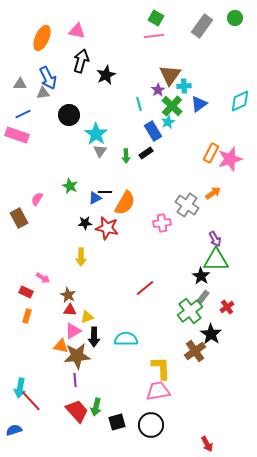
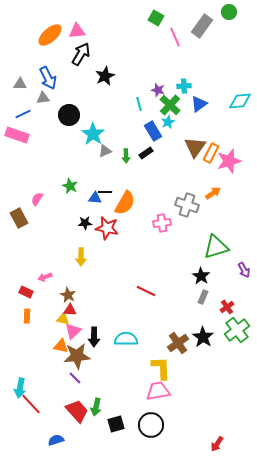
green circle at (235, 18): moved 6 px left, 6 px up
pink triangle at (77, 31): rotated 18 degrees counterclockwise
pink line at (154, 36): moved 21 px right, 1 px down; rotated 72 degrees clockwise
orange ellipse at (42, 38): moved 8 px right, 3 px up; rotated 25 degrees clockwise
black arrow at (81, 61): moved 7 px up; rotated 15 degrees clockwise
black star at (106, 75): moved 1 px left, 1 px down
brown triangle at (170, 75): moved 25 px right, 72 px down
purple star at (158, 90): rotated 24 degrees counterclockwise
gray triangle at (43, 93): moved 5 px down
cyan diamond at (240, 101): rotated 20 degrees clockwise
green cross at (172, 106): moved 2 px left, 1 px up
cyan star at (96, 134): moved 3 px left
gray triangle at (100, 151): moved 5 px right; rotated 32 degrees clockwise
pink star at (230, 159): moved 1 px left, 2 px down
blue triangle at (95, 198): rotated 32 degrees clockwise
gray cross at (187, 205): rotated 15 degrees counterclockwise
purple arrow at (215, 239): moved 29 px right, 31 px down
green triangle at (216, 260): moved 13 px up; rotated 16 degrees counterclockwise
pink arrow at (43, 278): moved 2 px right, 1 px up; rotated 128 degrees clockwise
red line at (145, 288): moved 1 px right, 3 px down; rotated 66 degrees clockwise
gray rectangle at (203, 297): rotated 16 degrees counterclockwise
green cross at (190, 311): moved 47 px right, 19 px down
orange rectangle at (27, 316): rotated 16 degrees counterclockwise
yellow triangle at (87, 317): moved 24 px left, 2 px down; rotated 32 degrees clockwise
pink triangle at (73, 331): rotated 12 degrees counterclockwise
black star at (211, 334): moved 8 px left, 3 px down
brown cross at (195, 351): moved 17 px left, 8 px up
purple line at (75, 380): moved 2 px up; rotated 40 degrees counterclockwise
red line at (31, 401): moved 3 px down
black square at (117, 422): moved 1 px left, 2 px down
blue semicircle at (14, 430): moved 42 px right, 10 px down
red arrow at (207, 444): moved 10 px right; rotated 63 degrees clockwise
